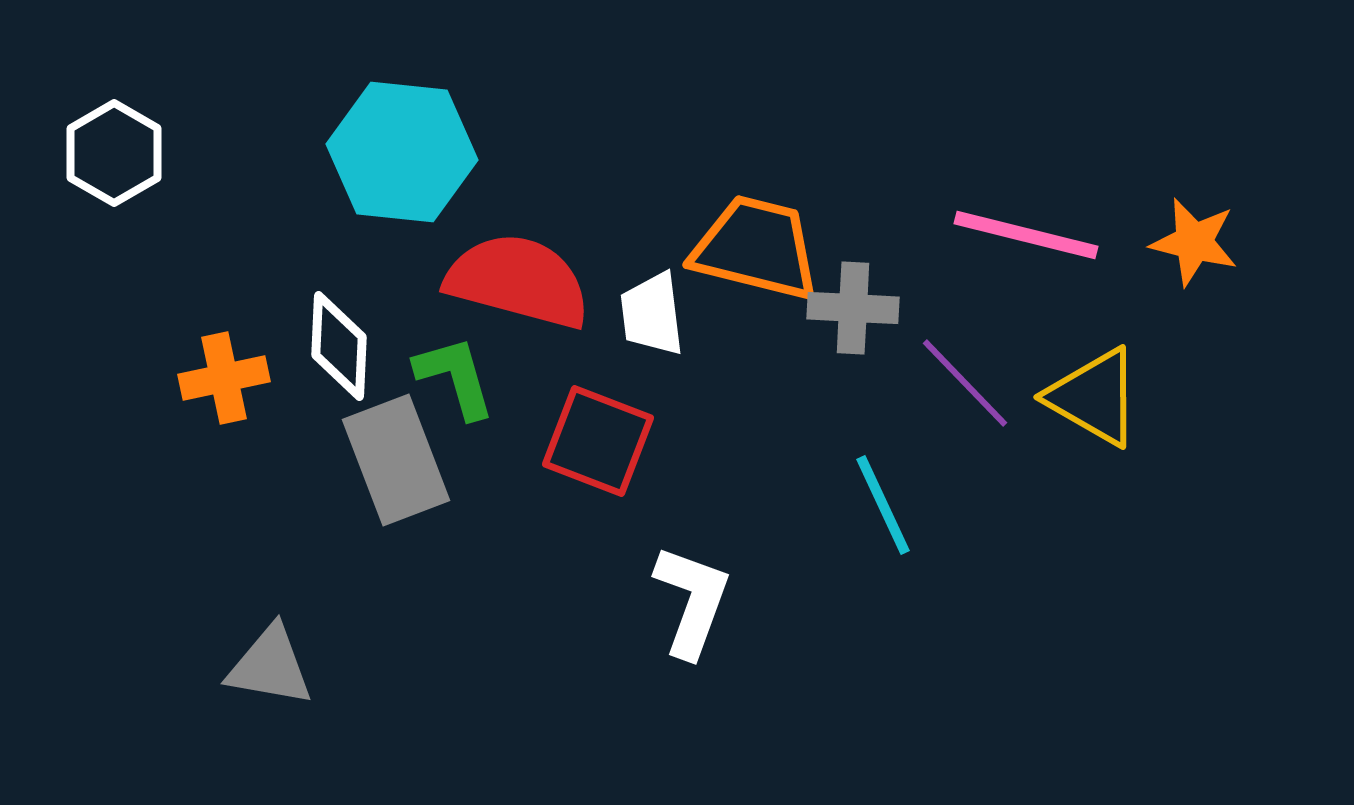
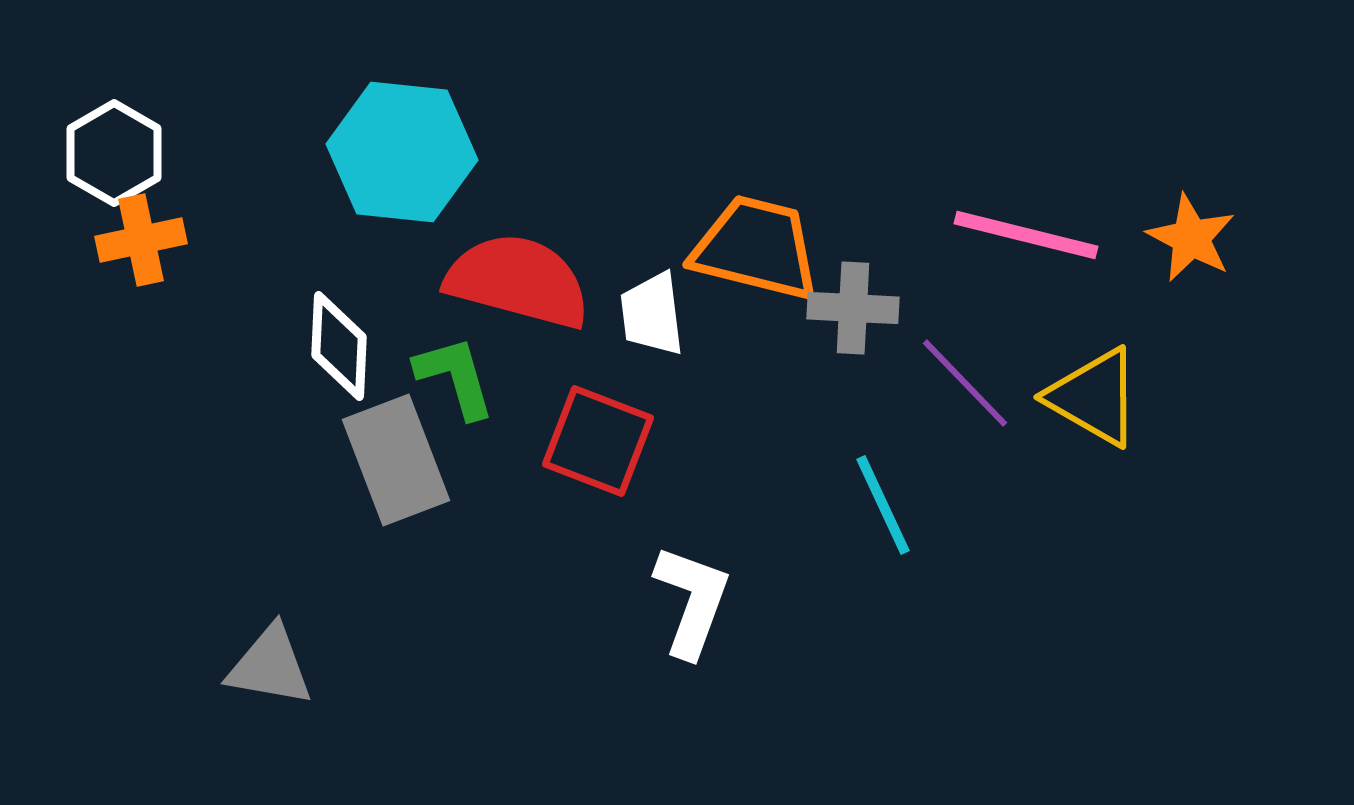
orange star: moved 3 px left, 4 px up; rotated 14 degrees clockwise
orange cross: moved 83 px left, 138 px up
